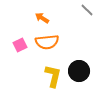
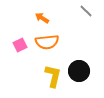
gray line: moved 1 px left, 1 px down
